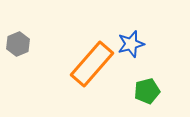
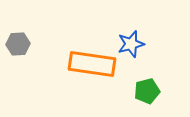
gray hexagon: rotated 20 degrees clockwise
orange rectangle: rotated 57 degrees clockwise
